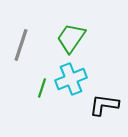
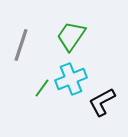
green trapezoid: moved 2 px up
green line: rotated 18 degrees clockwise
black L-shape: moved 2 px left, 3 px up; rotated 36 degrees counterclockwise
